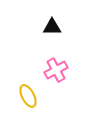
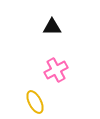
yellow ellipse: moved 7 px right, 6 px down
